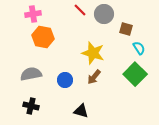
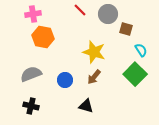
gray circle: moved 4 px right
cyan semicircle: moved 2 px right, 2 px down
yellow star: moved 1 px right, 1 px up
gray semicircle: rotated 10 degrees counterclockwise
black triangle: moved 5 px right, 5 px up
